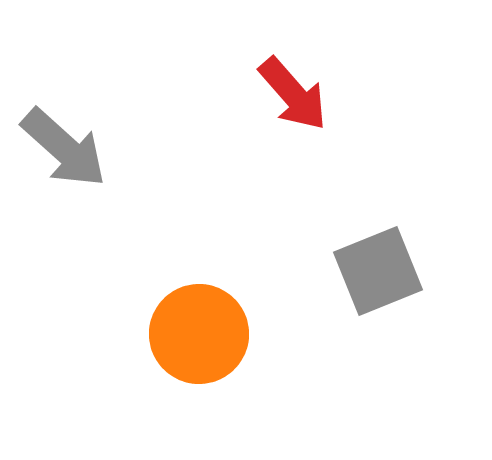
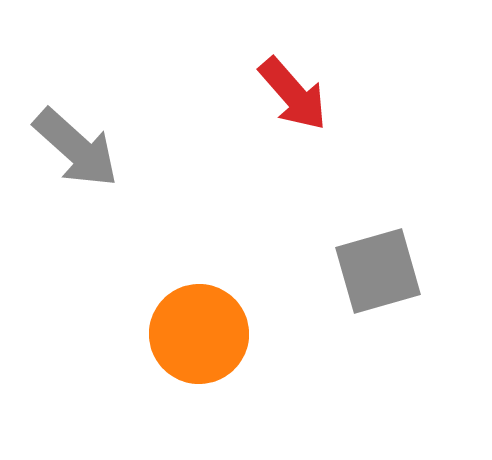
gray arrow: moved 12 px right
gray square: rotated 6 degrees clockwise
